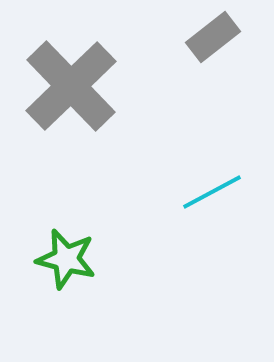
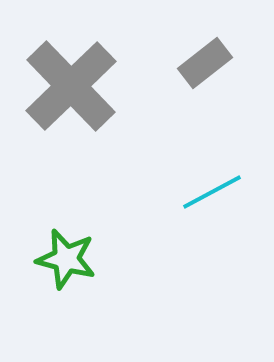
gray rectangle: moved 8 px left, 26 px down
